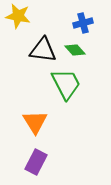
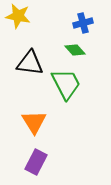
black triangle: moved 13 px left, 13 px down
orange triangle: moved 1 px left
